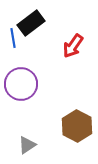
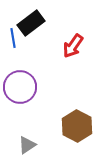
purple circle: moved 1 px left, 3 px down
